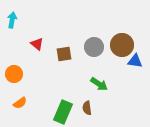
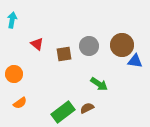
gray circle: moved 5 px left, 1 px up
brown semicircle: rotated 72 degrees clockwise
green rectangle: rotated 30 degrees clockwise
